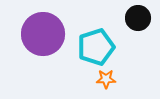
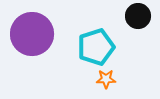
black circle: moved 2 px up
purple circle: moved 11 px left
